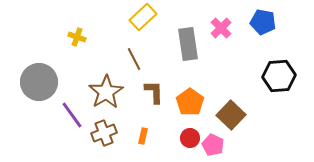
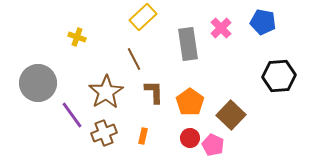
gray circle: moved 1 px left, 1 px down
